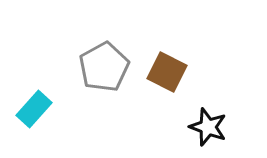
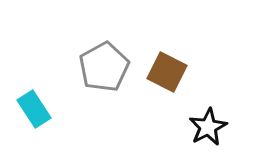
cyan rectangle: rotated 75 degrees counterclockwise
black star: rotated 24 degrees clockwise
